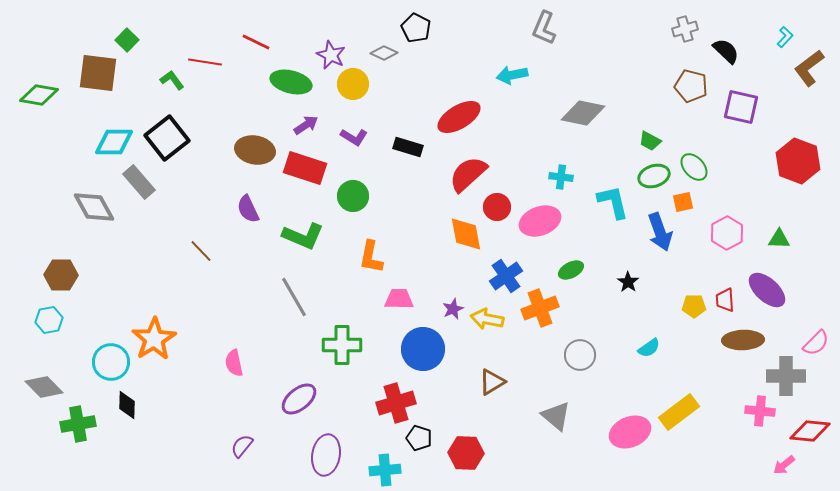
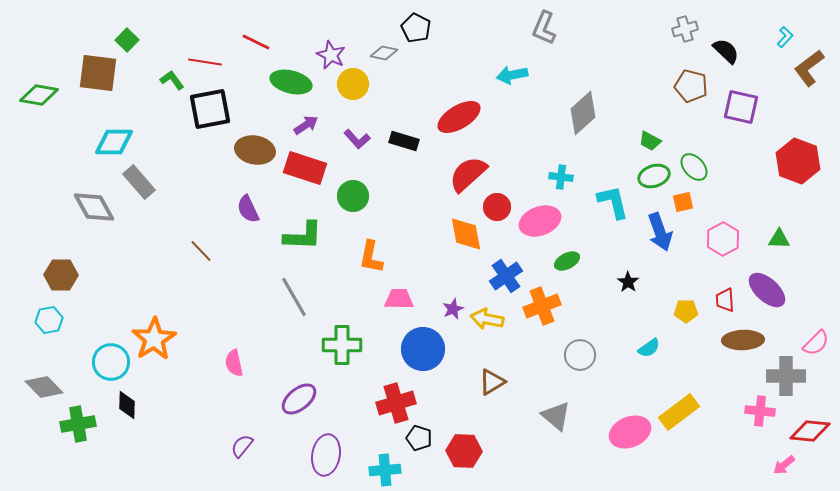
gray diamond at (384, 53): rotated 12 degrees counterclockwise
gray diamond at (583, 113): rotated 54 degrees counterclockwise
purple L-shape at (354, 137): moved 3 px right, 2 px down; rotated 16 degrees clockwise
black square at (167, 138): moved 43 px right, 29 px up; rotated 27 degrees clockwise
black rectangle at (408, 147): moved 4 px left, 6 px up
pink hexagon at (727, 233): moved 4 px left, 6 px down
green L-shape at (303, 236): rotated 21 degrees counterclockwise
green ellipse at (571, 270): moved 4 px left, 9 px up
yellow pentagon at (694, 306): moved 8 px left, 5 px down
orange cross at (540, 308): moved 2 px right, 2 px up
red hexagon at (466, 453): moved 2 px left, 2 px up
